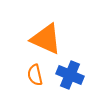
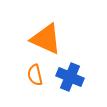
blue cross: moved 2 px down
